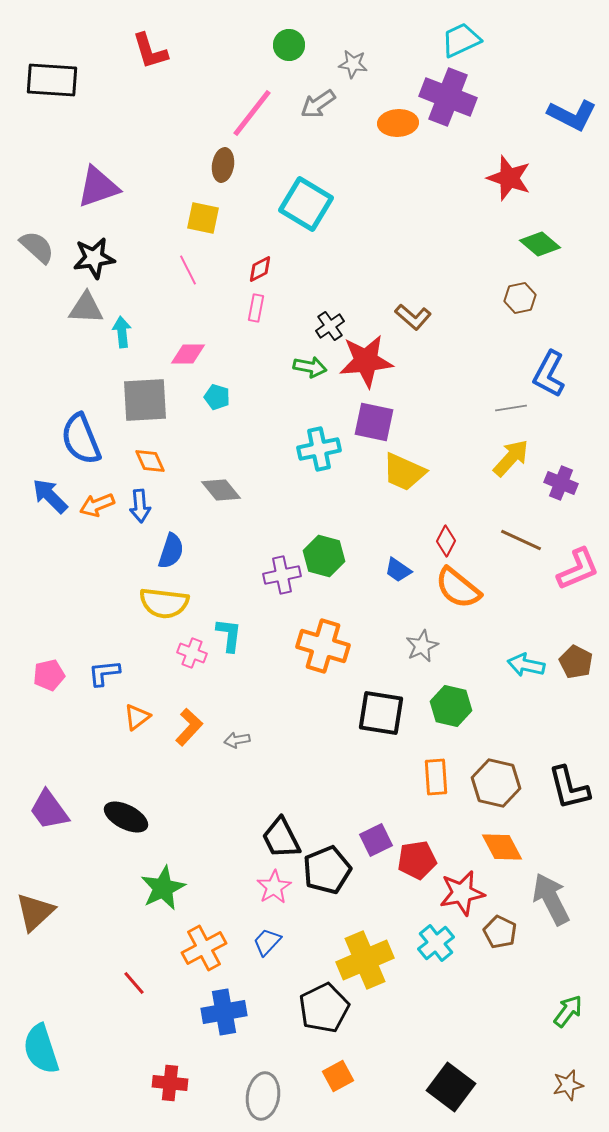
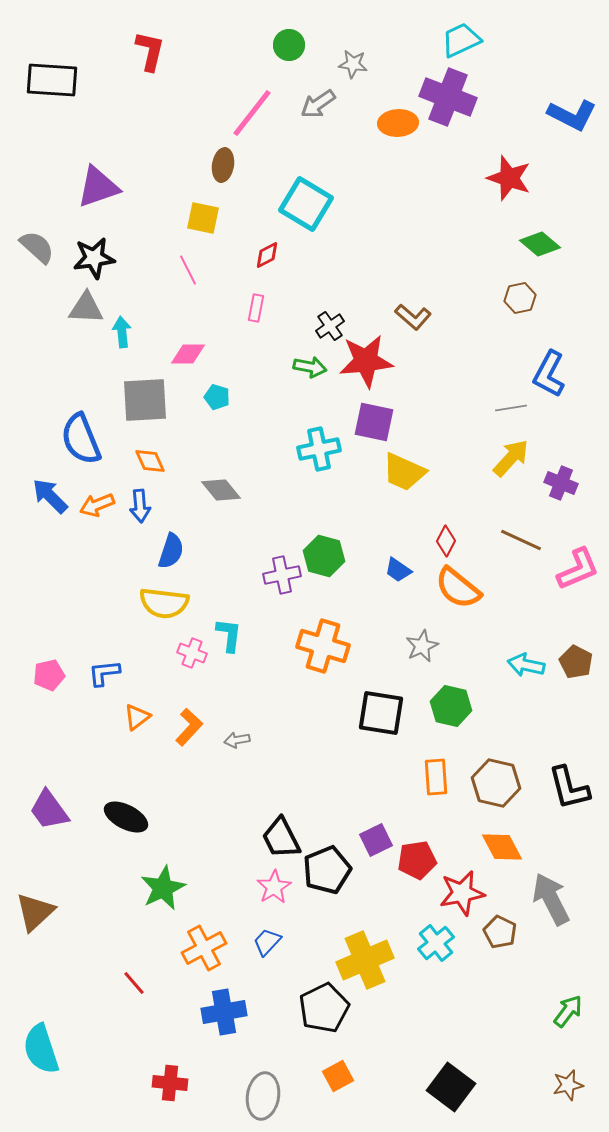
red L-shape at (150, 51): rotated 150 degrees counterclockwise
red diamond at (260, 269): moved 7 px right, 14 px up
